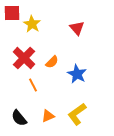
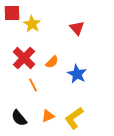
yellow L-shape: moved 3 px left, 4 px down
